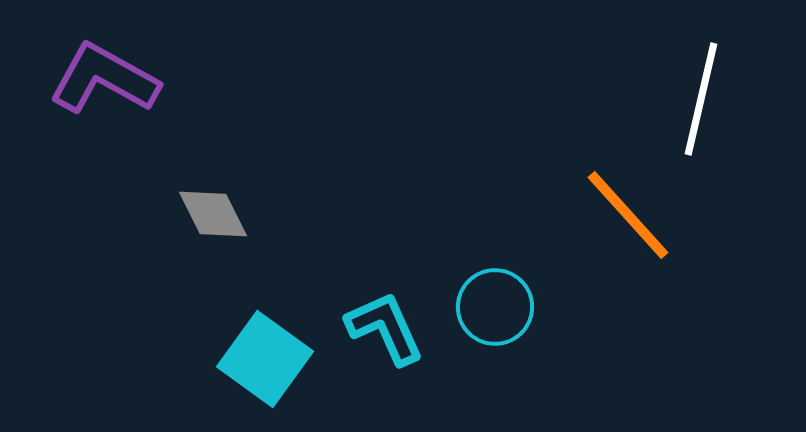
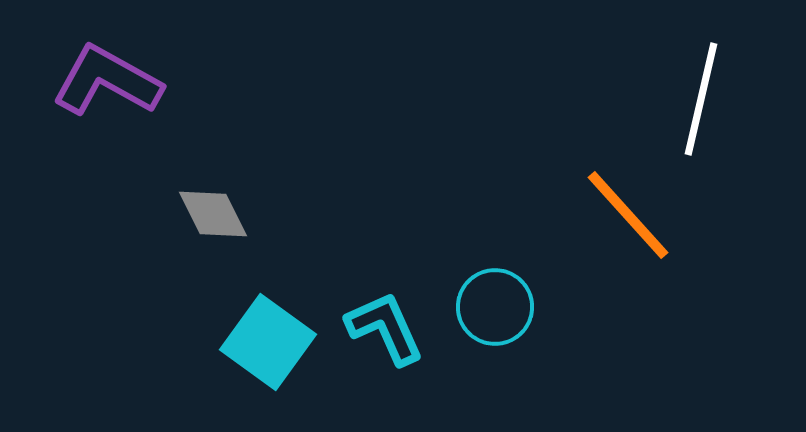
purple L-shape: moved 3 px right, 2 px down
cyan square: moved 3 px right, 17 px up
